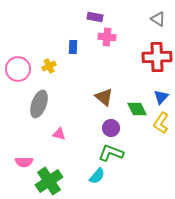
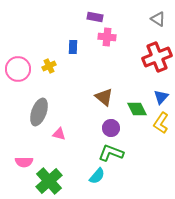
red cross: rotated 20 degrees counterclockwise
gray ellipse: moved 8 px down
green cross: rotated 8 degrees counterclockwise
